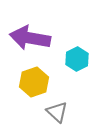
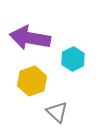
cyan hexagon: moved 4 px left
yellow hexagon: moved 2 px left, 1 px up
